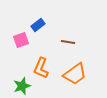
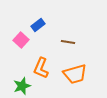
pink square: rotated 28 degrees counterclockwise
orange trapezoid: rotated 20 degrees clockwise
